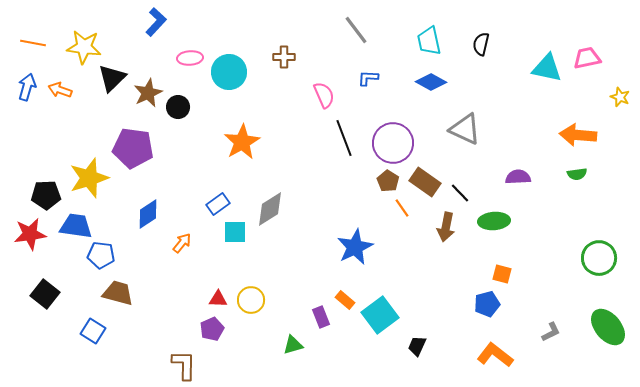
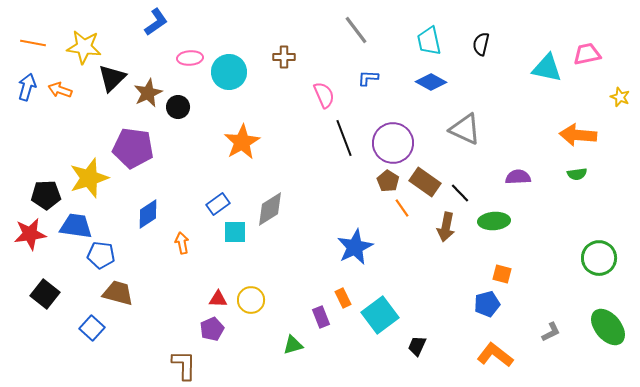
blue L-shape at (156, 22): rotated 12 degrees clockwise
pink trapezoid at (587, 58): moved 4 px up
orange arrow at (182, 243): rotated 50 degrees counterclockwise
orange rectangle at (345, 300): moved 2 px left, 2 px up; rotated 24 degrees clockwise
blue square at (93, 331): moved 1 px left, 3 px up; rotated 10 degrees clockwise
